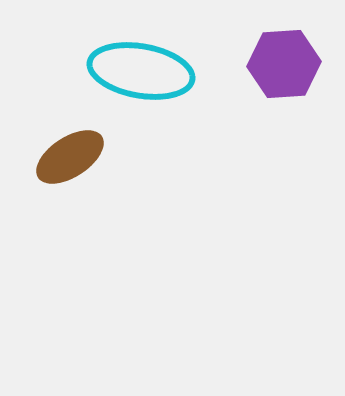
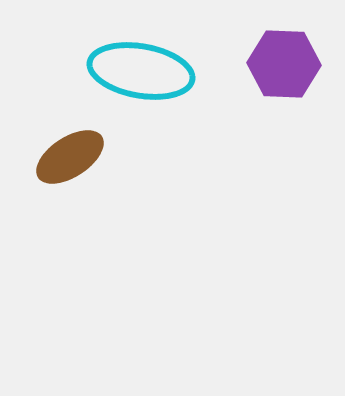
purple hexagon: rotated 6 degrees clockwise
